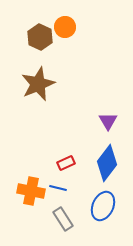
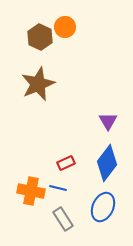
blue ellipse: moved 1 px down
